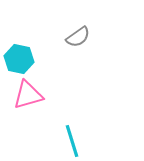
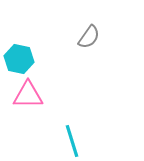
gray semicircle: moved 11 px right; rotated 20 degrees counterclockwise
pink triangle: rotated 16 degrees clockwise
